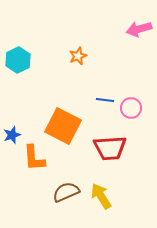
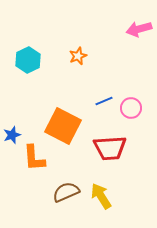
cyan hexagon: moved 10 px right
blue line: moved 1 px left, 1 px down; rotated 30 degrees counterclockwise
